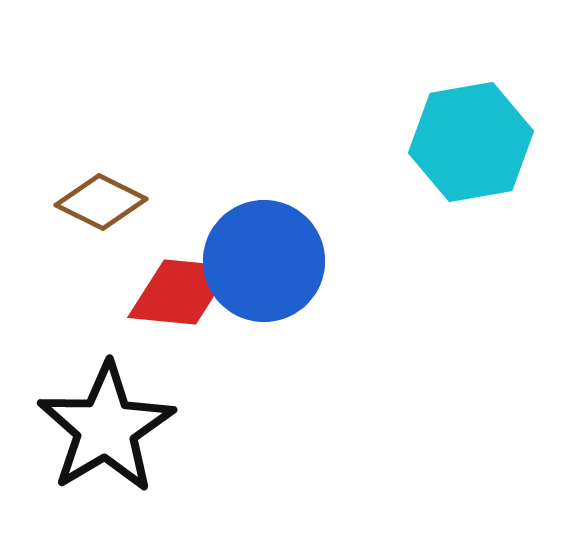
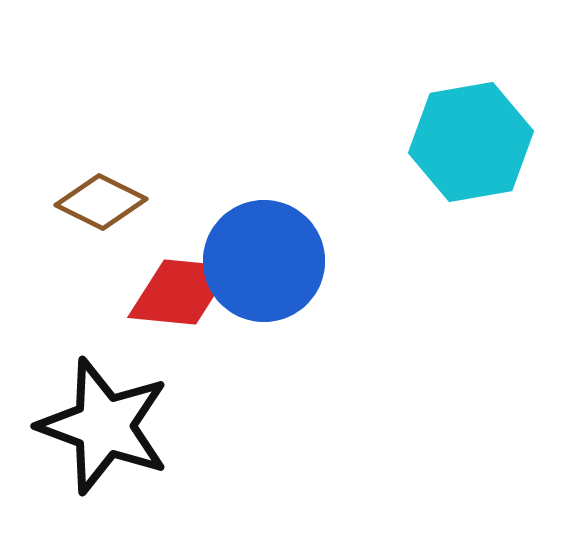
black star: moved 2 px left, 2 px up; rotated 21 degrees counterclockwise
